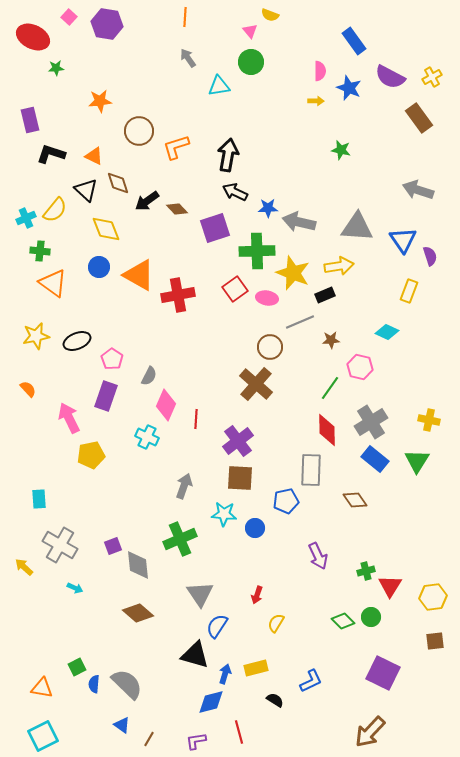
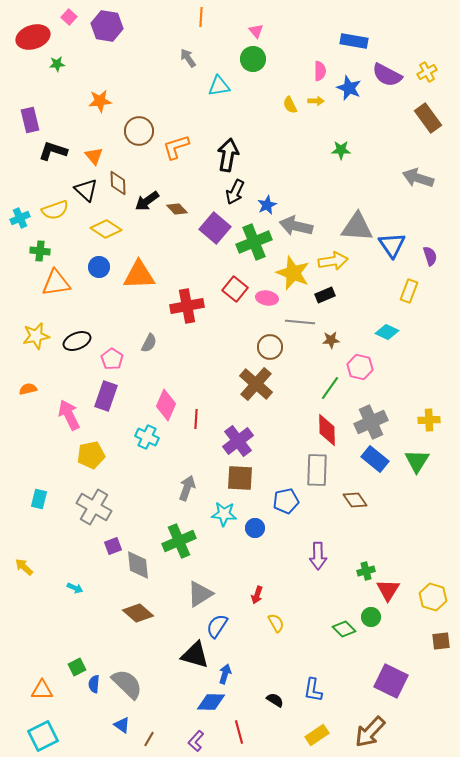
yellow semicircle at (270, 15): moved 20 px right, 90 px down; rotated 42 degrees clockwise
orange line at (185, 17): moved 16 px right
purple hexagon at (107, 24): moved 2 px down
pink triangle at (250, 31): moved 6 px right
red ellipse at (33, 37): rotated 44 degrees counterclockwise
blue rectangle at (354, 41): rotated 44 degrees counterclockwise
green circle at (251, 62): moved 2 px right, 3 px up
green star at (56, 68): moved 1 px right, 4 px up
purple semicircle at (390, 77): moved 3 px left, 2 px up
yellow cross at (432, 77): moved 5 px left, 5 px up
brown rectangle at (419, 118): moved 9 px right
green star at (341, 150): rotated 12 degrees counterclockwise
black L-shape at (51, 154): moved 2 px right, 3 px up
orange triangle at (94, 156): rotated 24 degrees clockwise
brown diamond at (118, 183): rotated 15 degrees clockwise
gray arrow at (418, 190): moved 12 px up
black arrow at (235, 192): rotated 90 degrees counterclockwise
blue star at (268, 208): moved 1 px left, 3 px up; rotated 24 degrees counterclockwise
yellow semicircle at (55, 210): rotated 32 degrees clockwise
cyan cross at (26, 218): moved 6 px left
gray arrow at (299, 222): moved 3 px left, 4 px down
purple square at (215, 228): rotated 32 degrees counterclockwise
yellow diamond at (106, 229): rotated 36 degrees counterclockwise
blue triangle at (403, 240): moved 11 px left, 5 px down
green cross at (257, 251): moved 3 px left, 9 px up; rotated 20 degrees counterclockwise
yellow arrow at (339, 266): moved 6 px left, 5 px up
orange triangle at (139, 275): rotated 32 degrees counterclockwise
orange triangle at (53, 283): moved 3 px right; rotated 44 degrees counterclockwise
red square at (235, 289): rotated 15 degrees counterclockwise
red cross at (178, 295): moved 9 px right, 11 px down
gray line at (300, 322): rotated 28 degrees clockwise
gray semicircle at (149, 376): moved 33 px up
orange semicircle at (28, 389): rotated 60 degrees counterclockwise
pink arrow at (69, 418): moved 3 px up
yellow cross at (429, 420): rotated 15 degrees counterclockwise
gray cross at (371, 422): rotated 8 degrees clockwise
gray rectangle at (311, 470): moved 6 px right
gray arrow at (184, 486): moved 3 px right, 2 px down
cyan rectangle at (39, 499): rotated 18 degrees clockwise
green cross at (180, 539): moved 1 px left, 2 px down
gray cross at (60, 545): moved 34 px right, 38 px up
purple arrow at (318, 556): rotated 24 degrees clockwise
red triangle at (390, 586): moved 2 px left, 4 px down
gray triangle at (200, 594): rotated 32 degrees clockwise
yellow hexagon at (433, 597): rotated 24 degrees clockwise
green diamond at (343, 621): moved 1 px right, 8 px down
yellow semicircle at (276, 623): rotated 120 degrees clockwise
brown square at (435, 641): moved 6 px right
yellow rectangle at (256, 668): moved 61 px right, 67 px down; rotated 20 degrees counterclockwise
purple square at (383, 673): moved 8 px right, 8 px down
blue L-shape at (311, 681): moved 2 px right, 9 px down; rotated 125 degrees clockwise
orange triangle at (42, 688): moved 2 px down; rotated 10 degrees counterclockwise
blue diamond at (211, 702): rotated 16 degrees clockwise
purple L-shape at (196, 741): rotated 40 degrees counterclockwise
